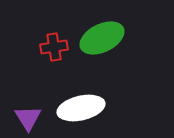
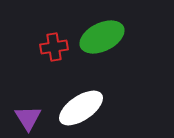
green ellipse: moved 1 px up
white ellipse: rotated 21 degrees counterclockwise
